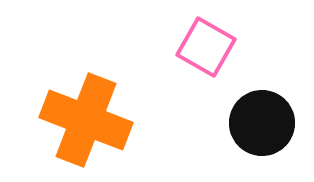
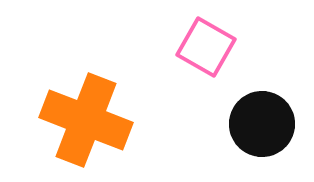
black circle: moved 1 px down
